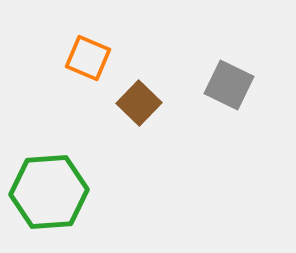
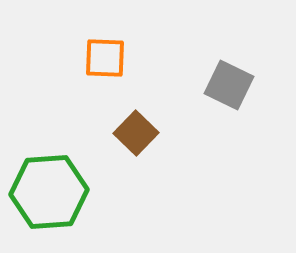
orange square: moved 17 px right; rotated 21 degrees counterclockwise
brown square: moved 3 px left, 30 px down
